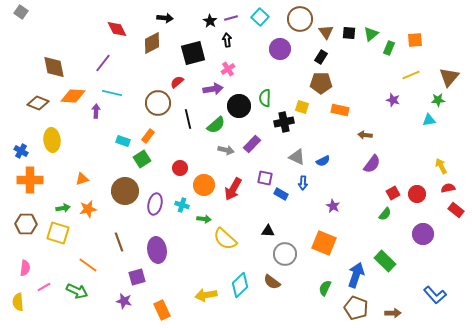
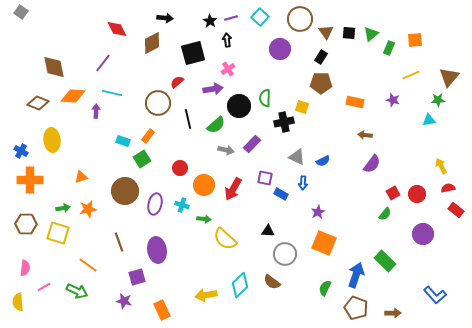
orange rectangle at (340, 110): moved 15 px right, 8 px up
orange triangle at (82, 179): moved 1 px left, 2 px up
purple star at (333, 206): moved 15 px left, 6 px down; rotated 16 degrees clockwise
